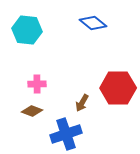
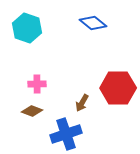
cyan hexagon: moved 2 px up; rotated 12 degrees clockwise
